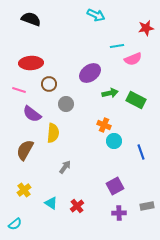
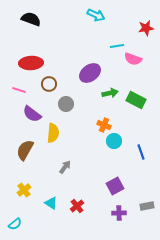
pink semicircle: rotated 42 degrees clockwise
